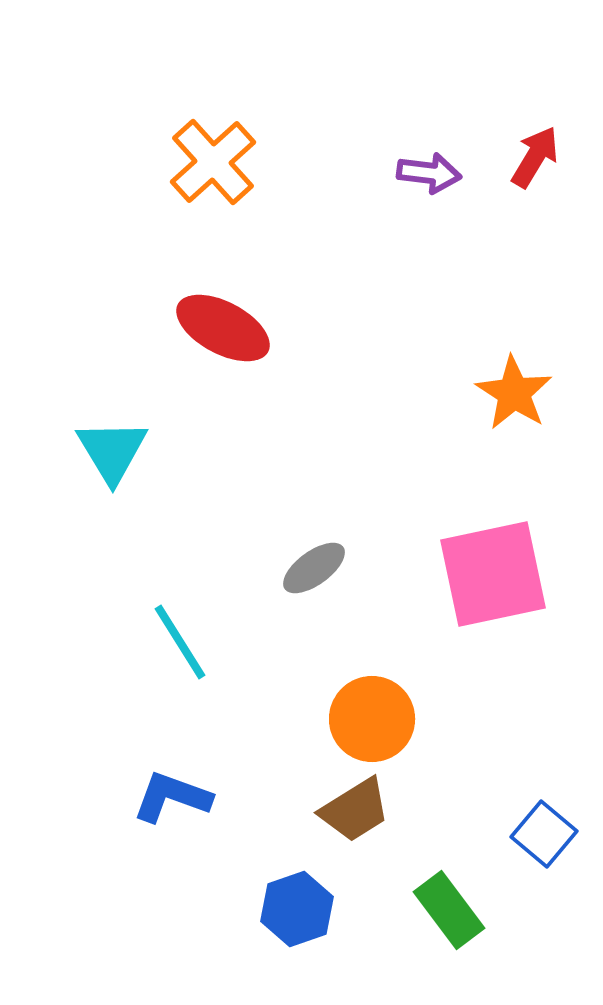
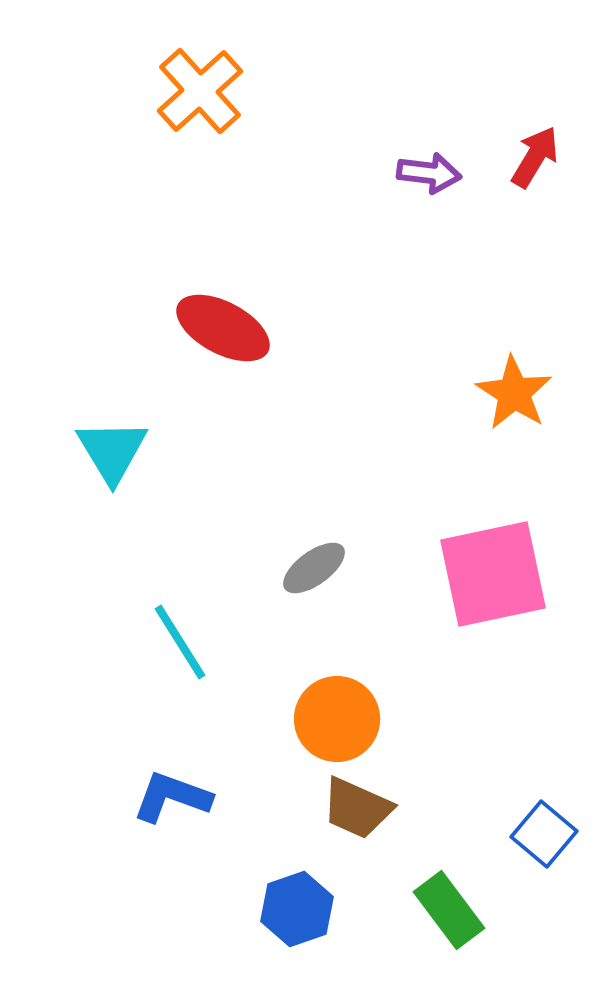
orange cross: moved 13 px left, 71 px up
orange circle: moved 35 px left
brown trapezoid: moved 2 px right, 2 px up; rotated 56 degrees clockwise
